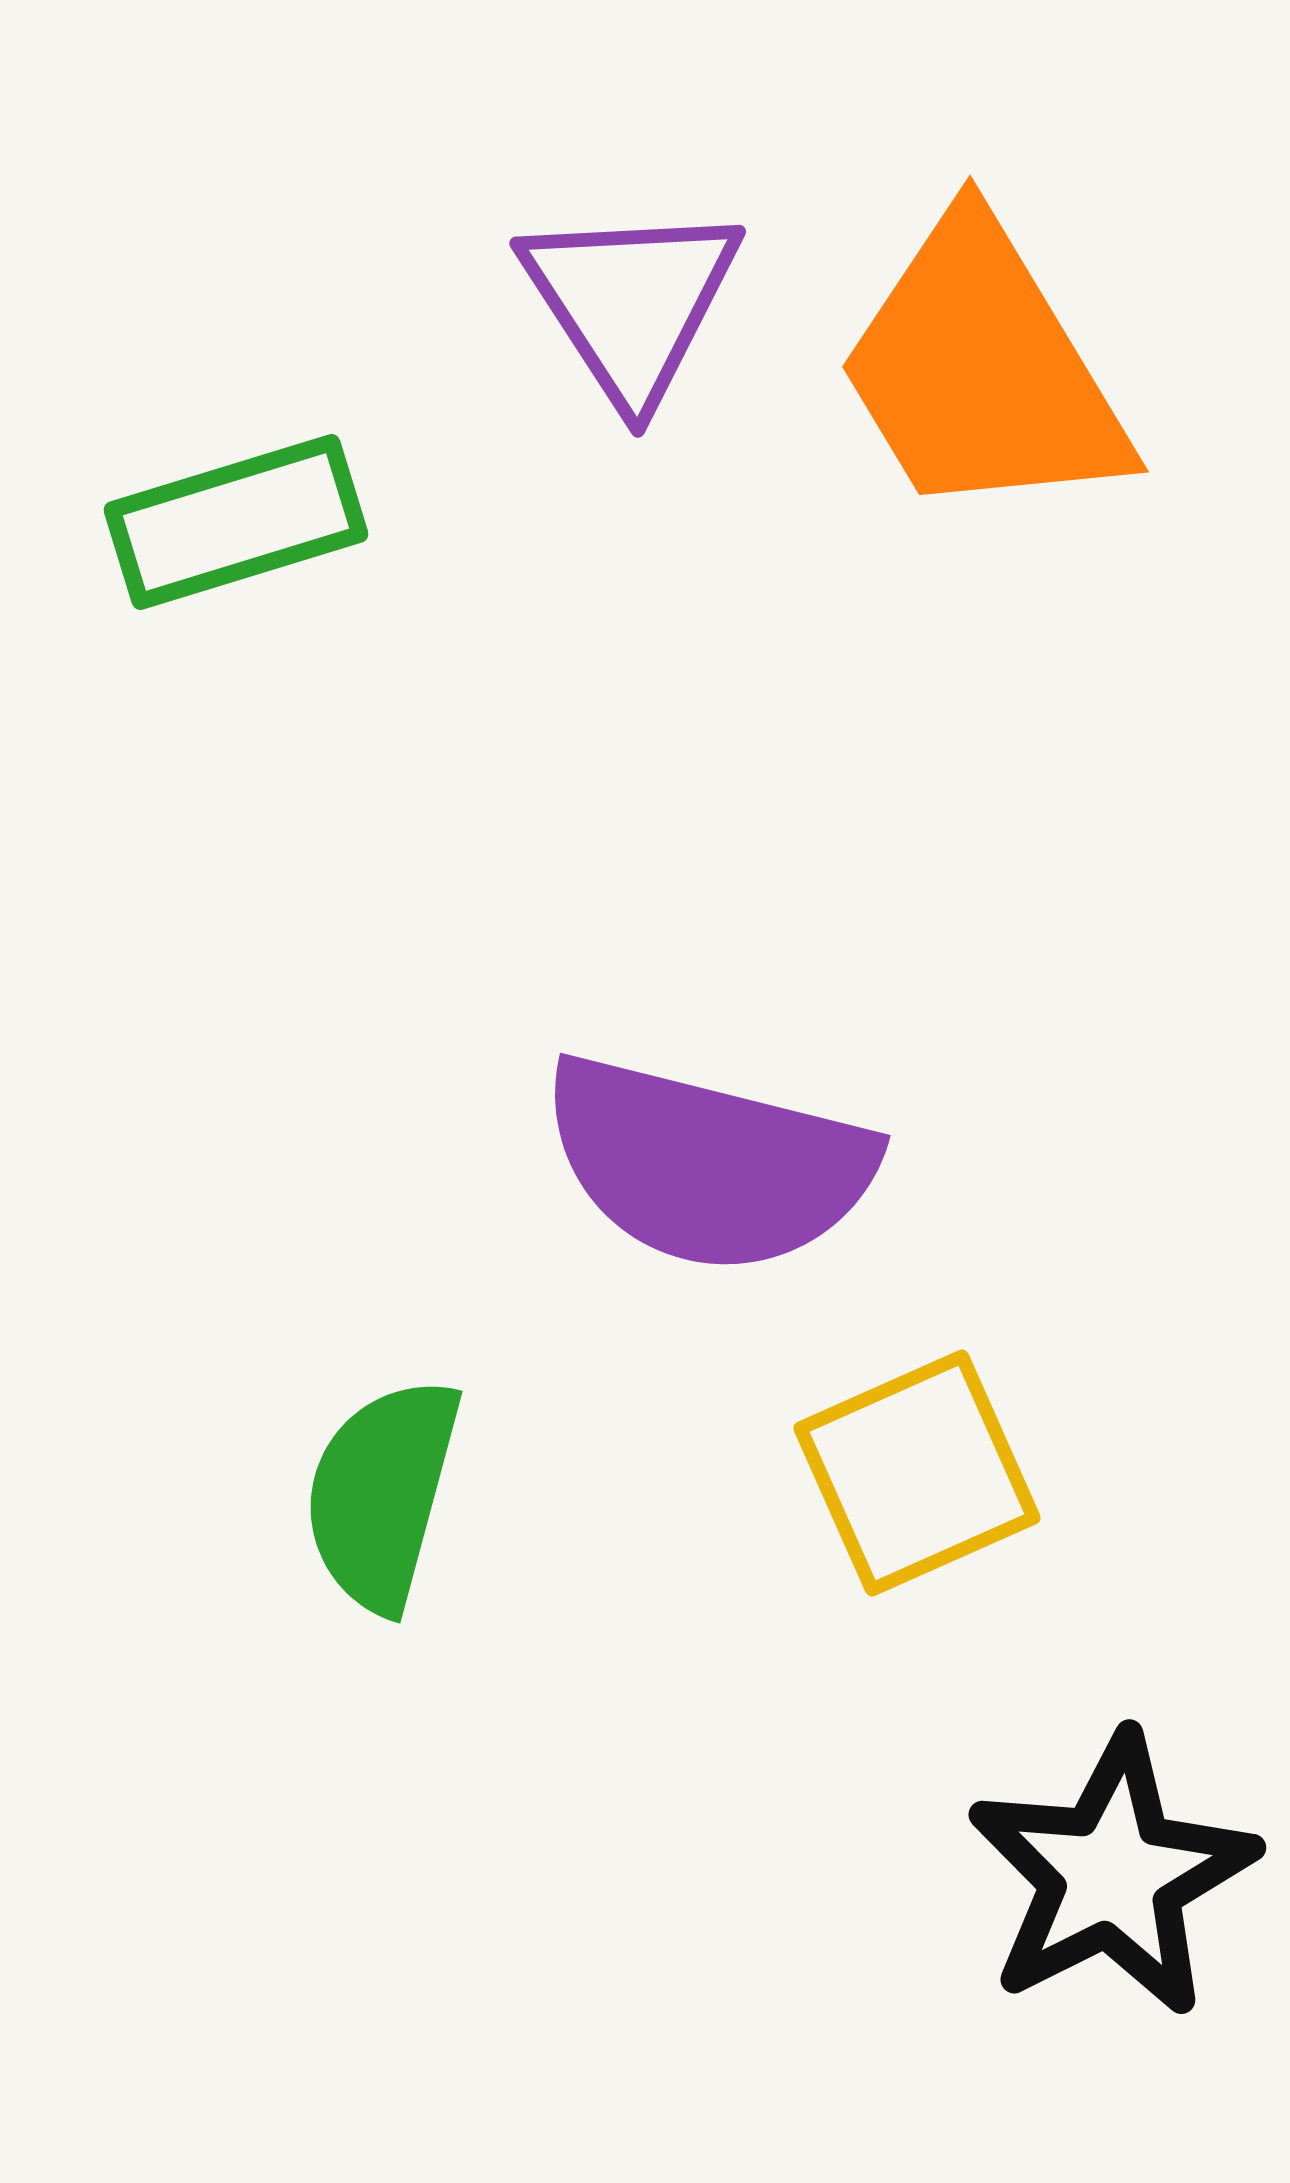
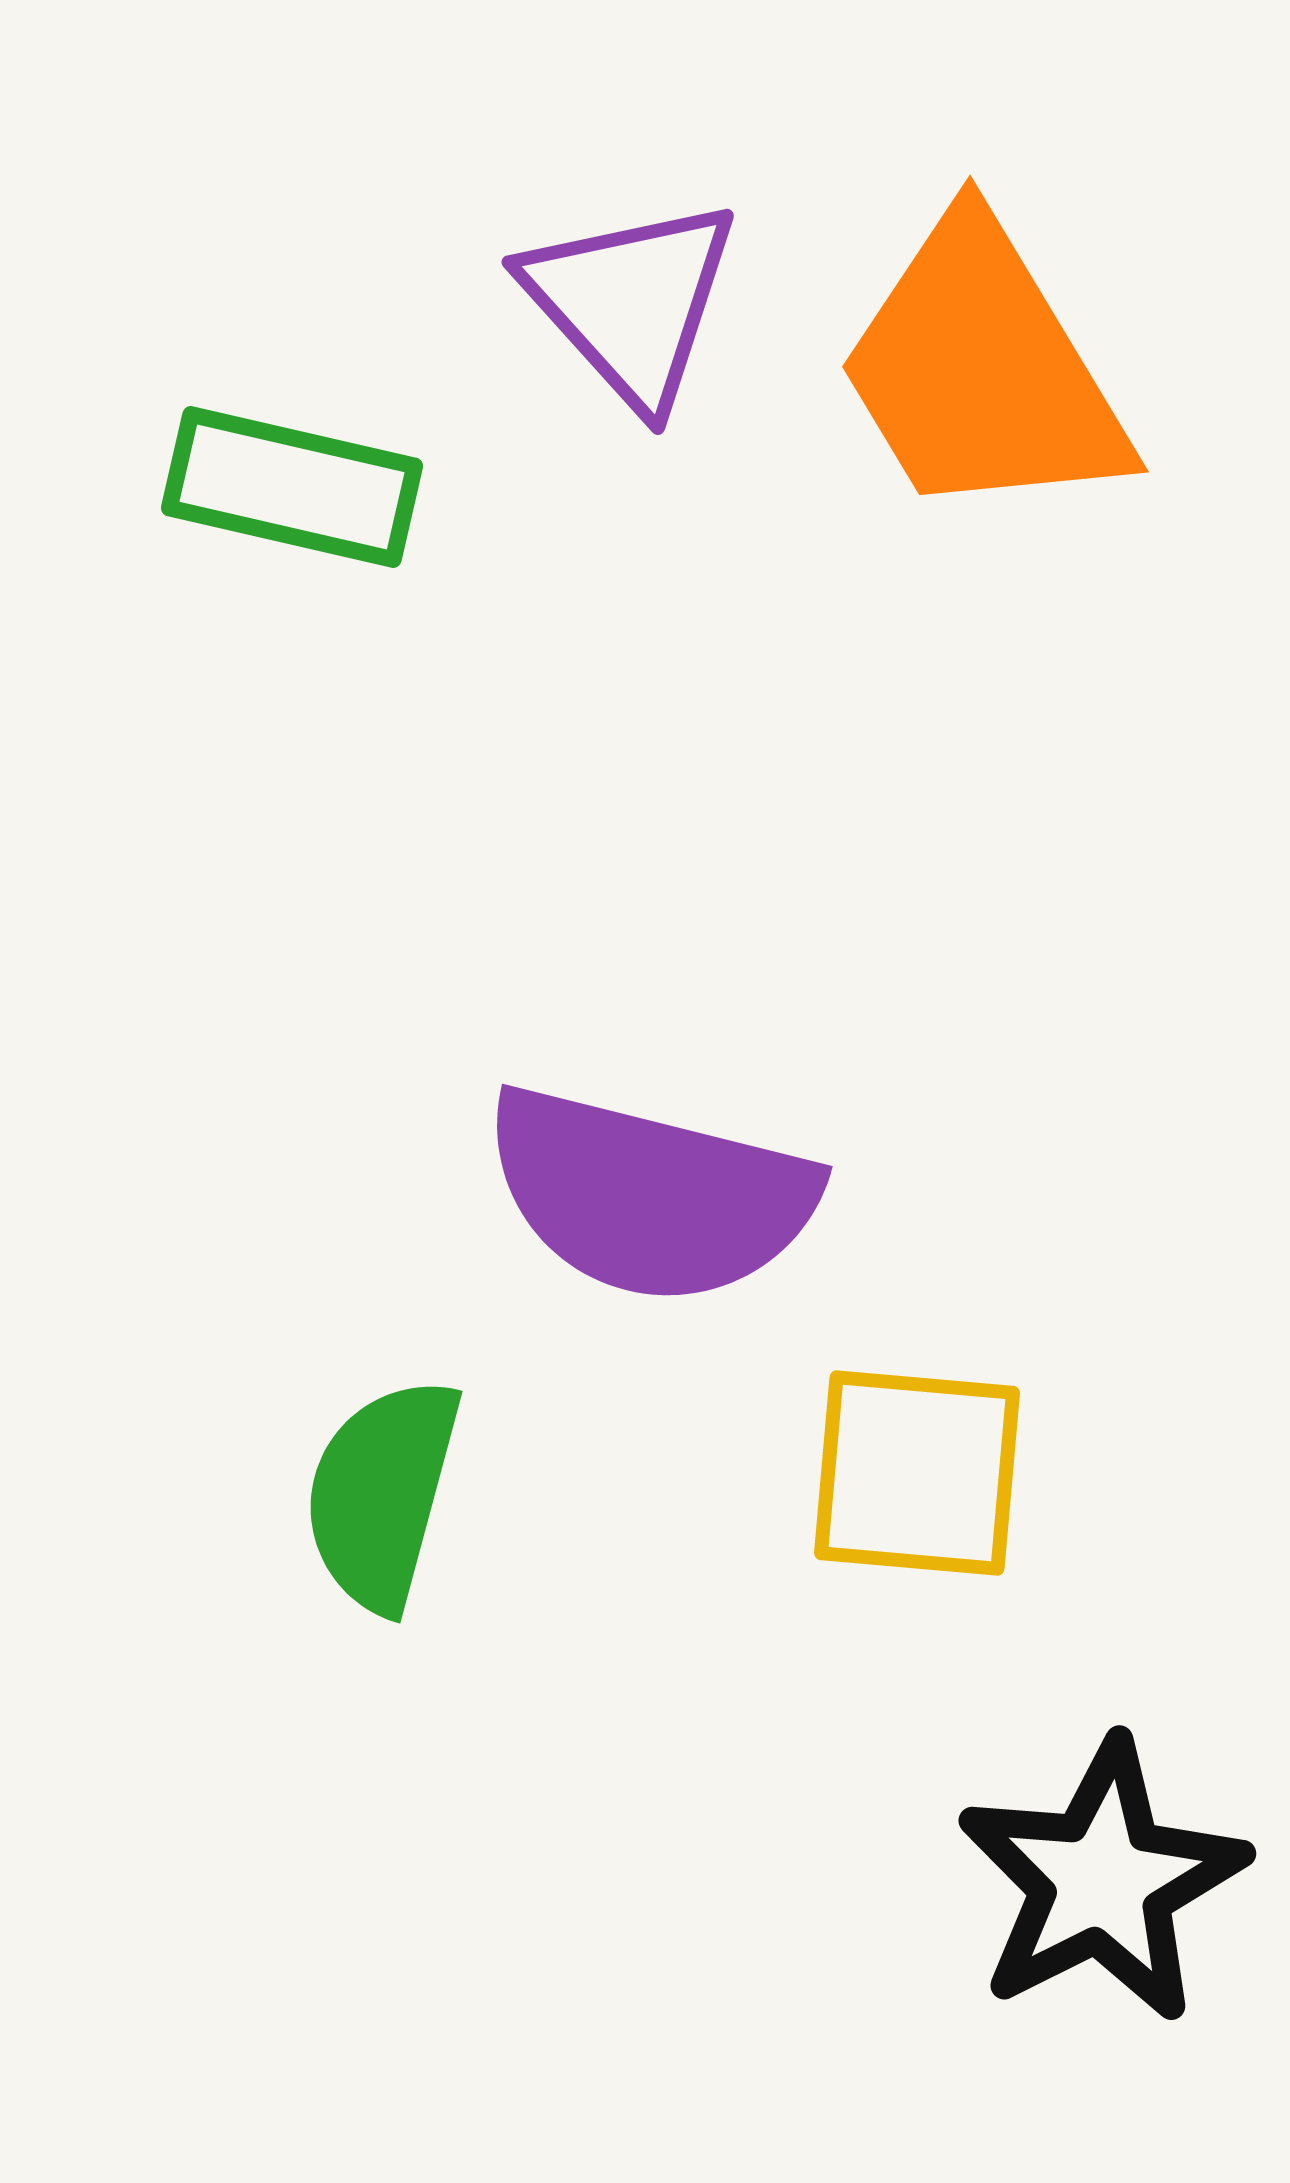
purple triangle: rotated 9 degrees counterclockwise
green rectangle: moved 56 px right, 35 px up; rotated 30 degrees clockwise
purple semicircle: moved 58 px left, 31 px down
yellow square: rotated 29 degrees clockwise
black star: moved 10 px left, 6 px down
